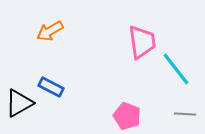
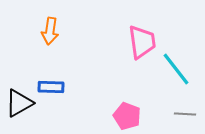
orange arrow: rotated 52 degrees counterclockwise
blue rectangle: rotated 25 degrees counterclockwise
